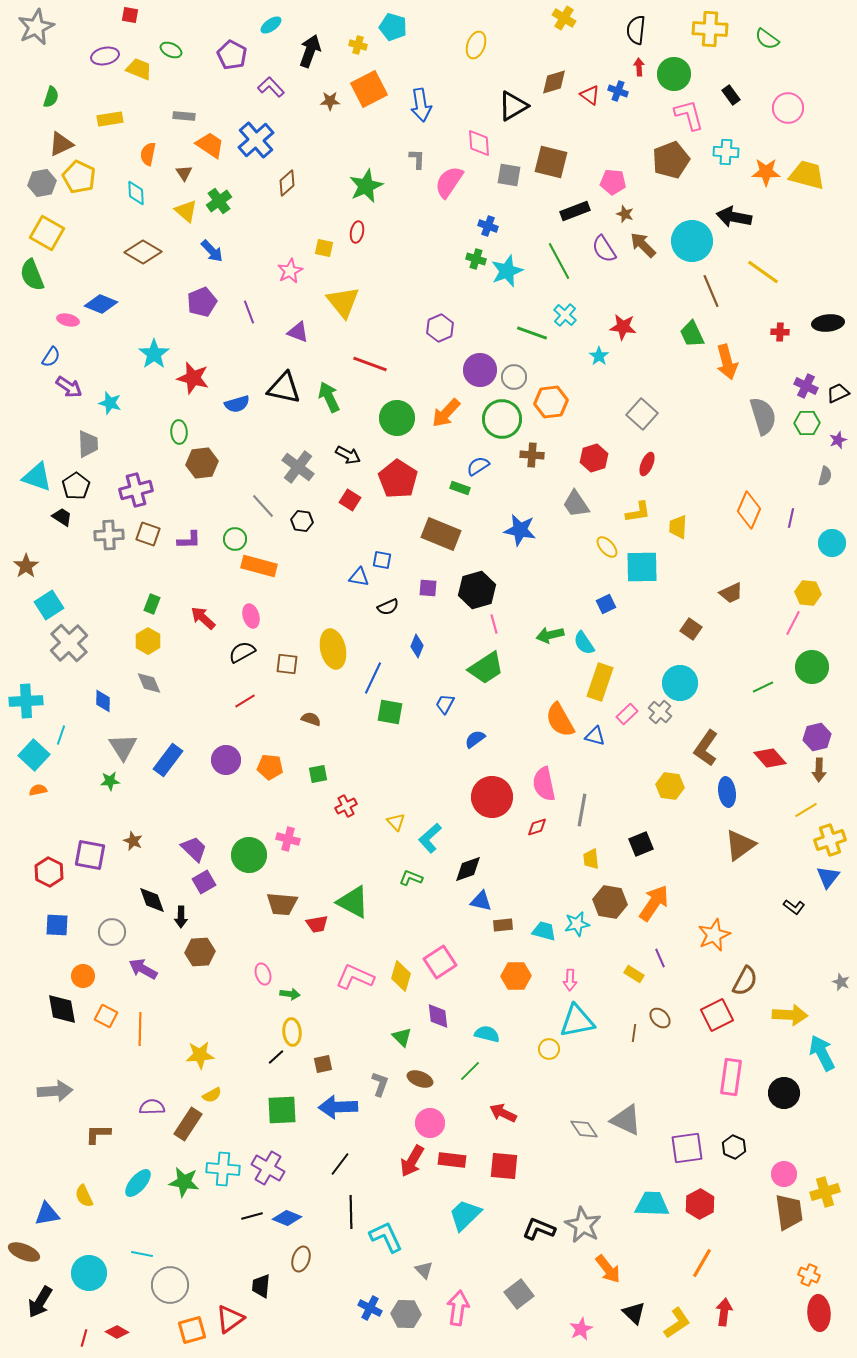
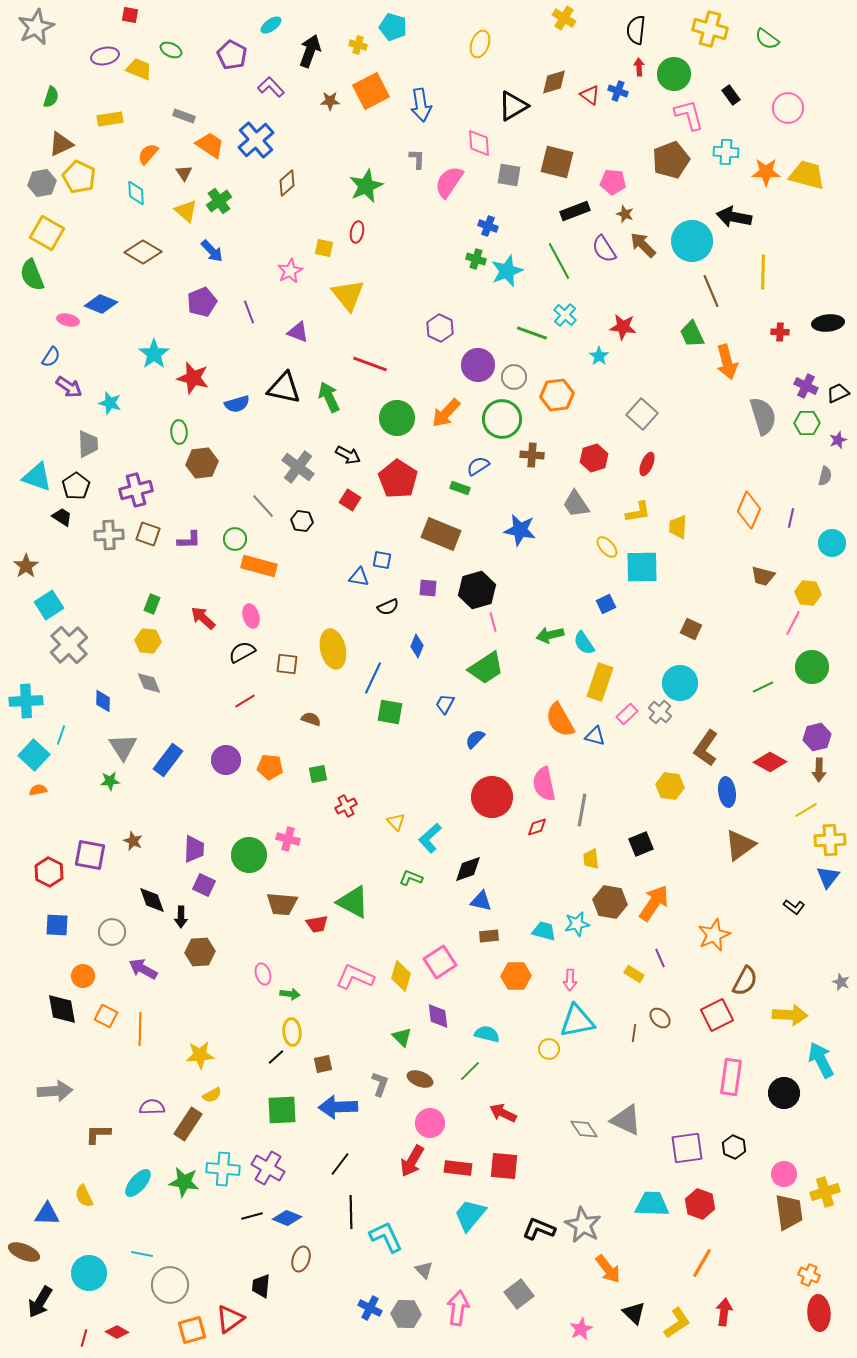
yellow cross at (710, 29): rotated 12 degrees clockwise
yellow ellipse at (476, 45): moved 4 px right, 1 px up
orange square at (369, 89): moved 2 px right, 2 px down
gray rectangle at (184, 116): rotated 15 degrees clockwise
orange semicircle at (148, 154): rotated 30 degrees clockwise
brown square at (551, 162): moved 6 px right
yellow line at (763, 272): rotated 56 degrees clockwise
yellow triangle at (343, 302): moved 5 px right, 7 px up
purple hexagon at (440, 328): rotated 12 degrees counterclockwise
purple circle at (480, 370): moved 2 px left, 5 px up
orange hexagon at (551, 402): moved 6 px right, 7 px up
brown trapezoid at (731, 593): moved 32 px right, 17 px up; rotated 40 degrees clockwise
pink line at (494, 624): moved 1 px left, 2 px up
brown square at (691, 629): rotated 10 degrees counterclockwise
yellow hexagon at (148, 641): rotated 25 degrees counterclockwise
gray cross at (69, 643): moved 2 px down
blue semicircle at (475, 739): rotated 10 degrees counterclockwise
red diamond at (770, 758): moved 4 px down; rotated 20 degrees counterclockwise
yellow cross at (830, 840): rotated 16 degrees clockwise
purple trapezoid at (194, 849): rotated 48 degrees clockwise
purple square at (204, 882): moved 3 px down; rotated 35 degrees counterclockwise
brown rectangle at (503, 925): moved 14 px left, 11 px down
cyan arrow at (822, 1053): moved 1 px left, 7 px down
red rectangle at (452, 1160): moved 6 px right, 8 px down
red hexagon at (700, 1204): rotated 12 degrees counterclockwise
blue triangle at (47, 1214): rotated 12 degrees clockwise
cyan trapezoid at (465, 1215): moved 5 px right; rotated 6 degrees counterclockwise
